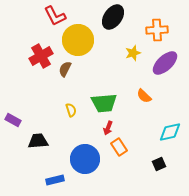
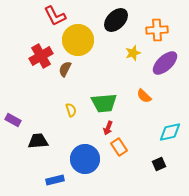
black ellipse: moved 3 px right, 3 px down; rotated 10 degrees clockwise
